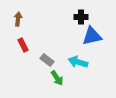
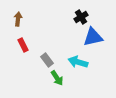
black cross: rotated 32 degrees counterclockwise
blue triangle: moved 1 px right, 1 px down
gray rectangle: rotated 16 degrees clockwise
